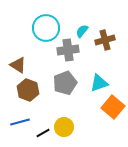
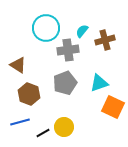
brown hexagon: moved 1 px right, 4 px down
orange square: rotated 15 degrees counterclockwise
